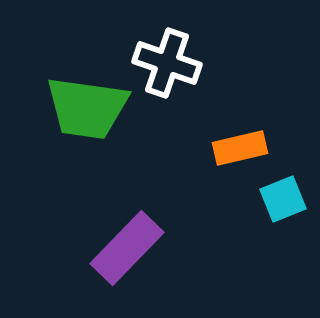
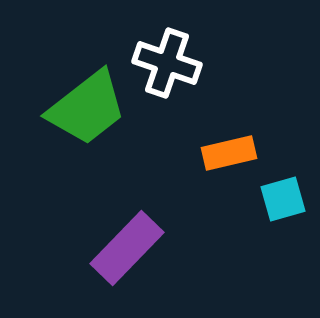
green trapezoid: rotated 46 degrees counterclockwise
orange rectangle: moved 11 px left, 5 px down
cyan square: rotated 6 degrees clockwise
